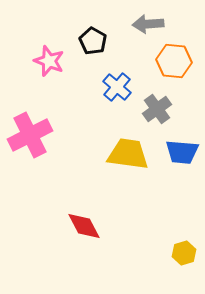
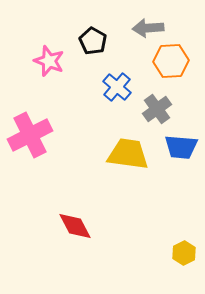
gray arrow: moved 4 px down
orange hexagon: moved 3 px left; rotated 8 degrees counterclockwise
blue trapezoid: moved 1 px left, 5 px up
red diamond: moved 9 px left
yellow hexagon: rotated 10 degrees counterclockwise
